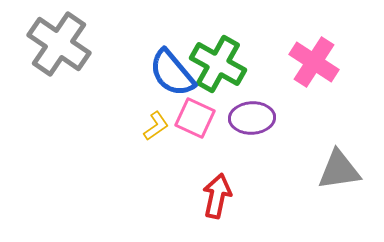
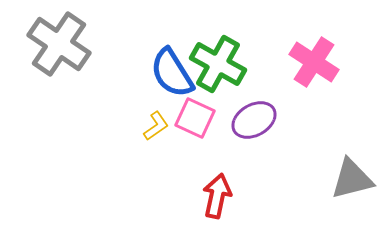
blue semicircle: rotated 8 degrees clockwise
purple ellipse: moved 2 px right, 2 px down; rotated 27 degrees counterclockwise
gray triangle: moved 13 px right, 9 px down; rotated 6 degrees counterclockwise
